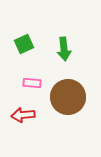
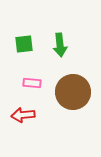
green square: rotated 18 degrees clockwise
green arrow: moved 4 px left, 4 px up
brown circle: moved 5 px right, 5 px up
